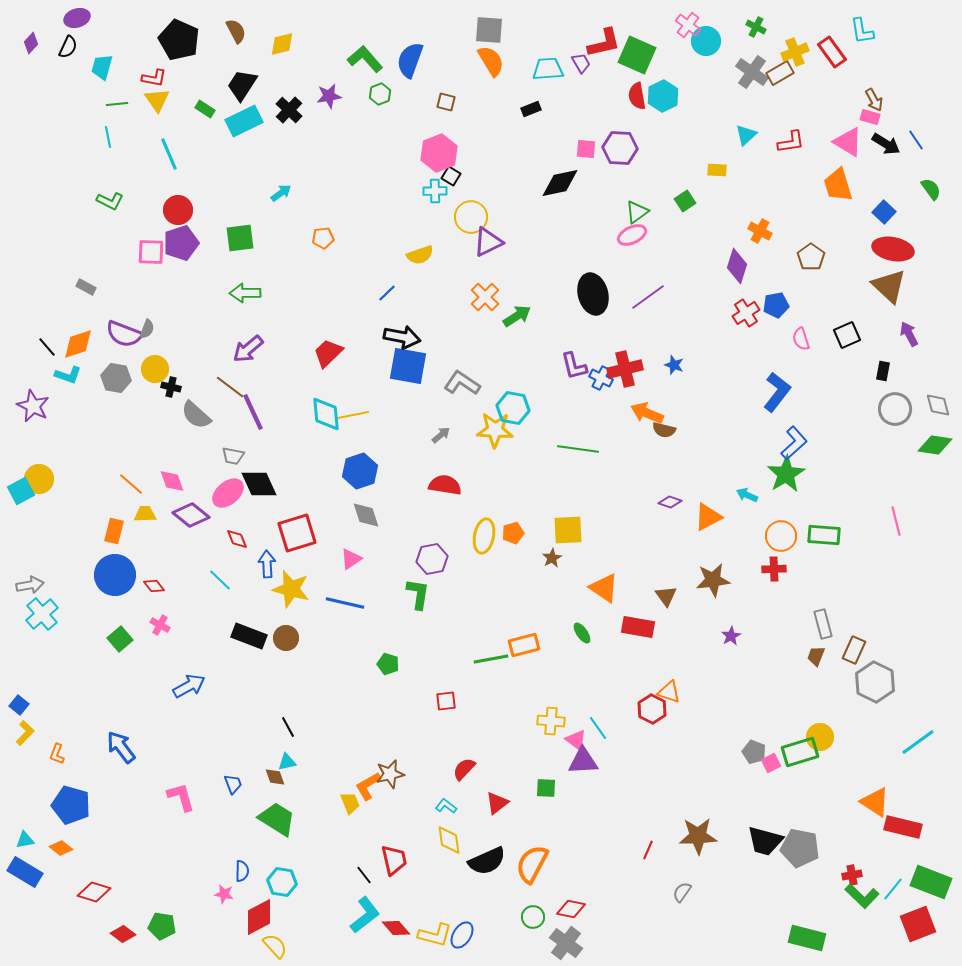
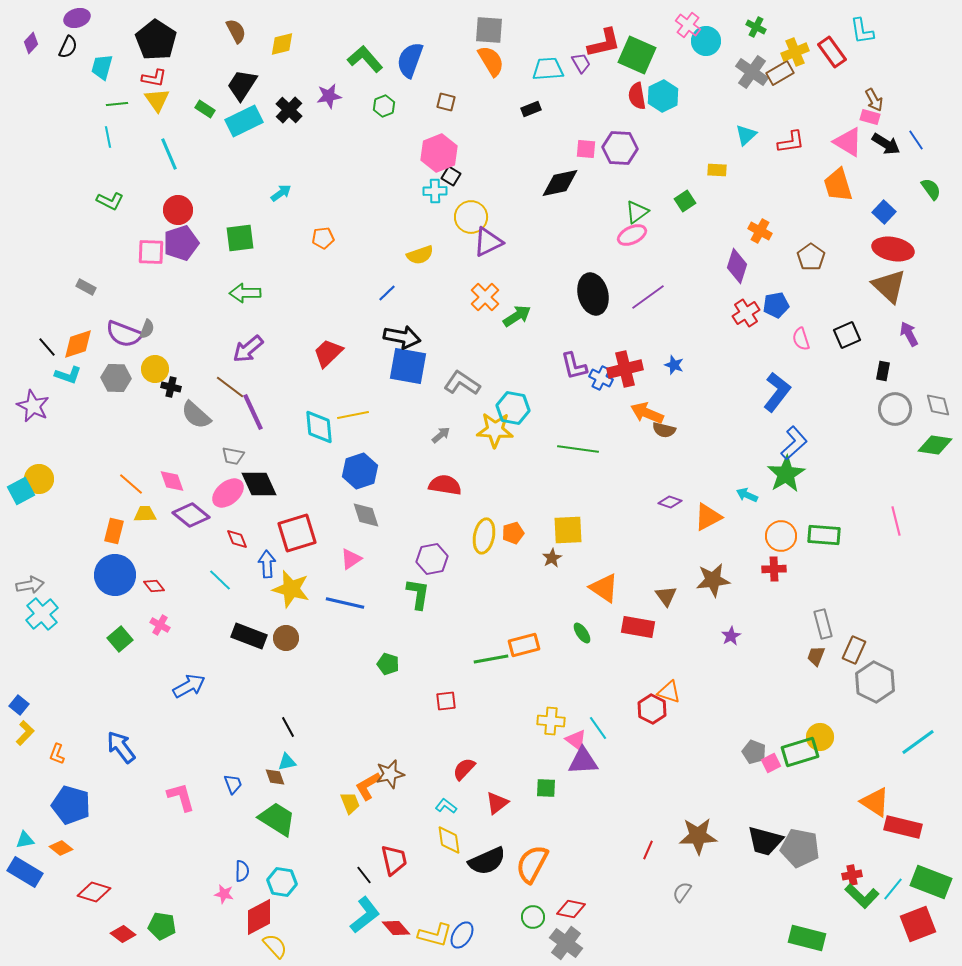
black pentagon at (179, 40): moved 23 px left; rotated 9 degrees clockwise
green hexagon at (380, 94): moved 4 px right, 12 px down
gray hexagon at (116, 378): rotated 8 degrees counterclockwise
cyan diamond at (326, 414): moved 7 px left, 13 px down
